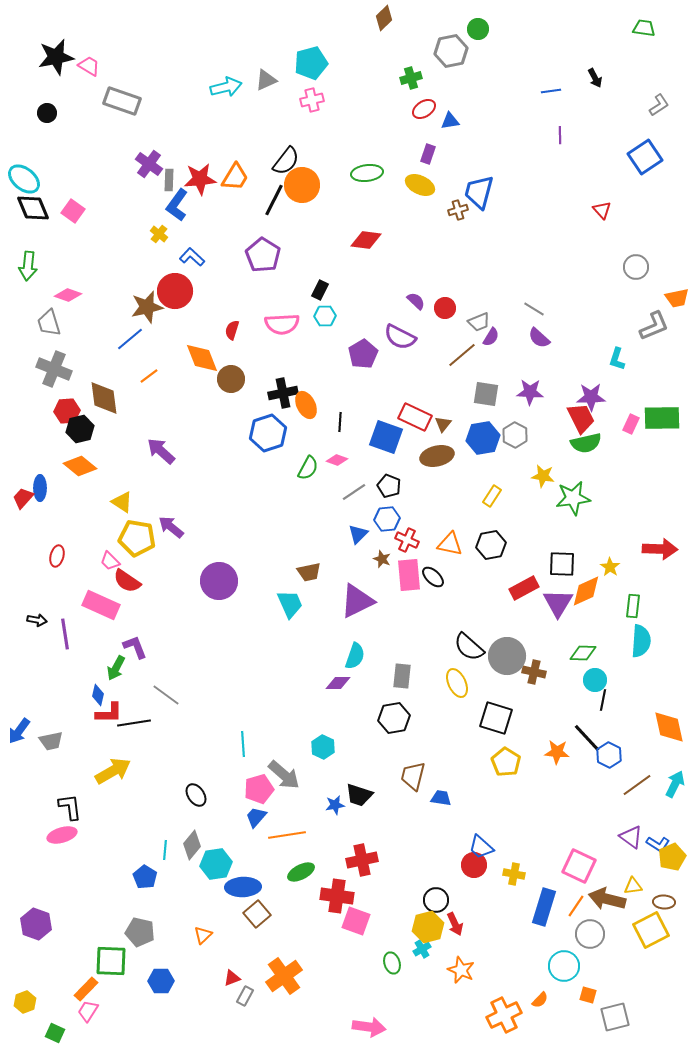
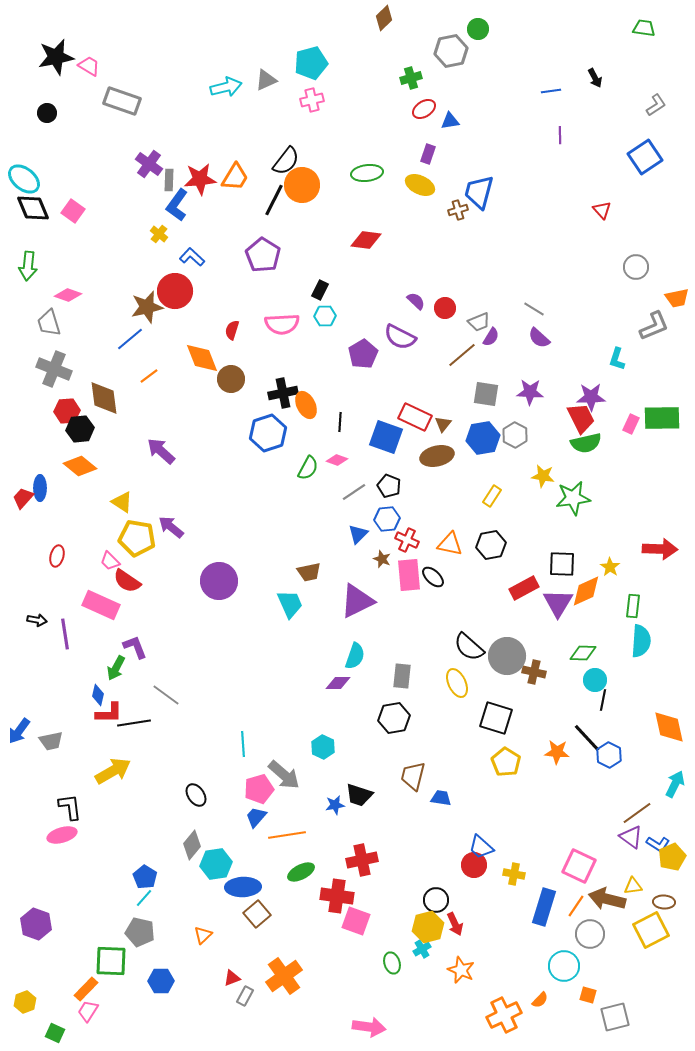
gray L-shape at (659, 105): moved 3 px left
black hexagon at (80, 429): rotated 8 degrees clockwise
brown line at (637, 785): moved 28 px down
cyan line at (165, 850): moved 21 px left, 48 px down; rotated 36 degrees clockwise
